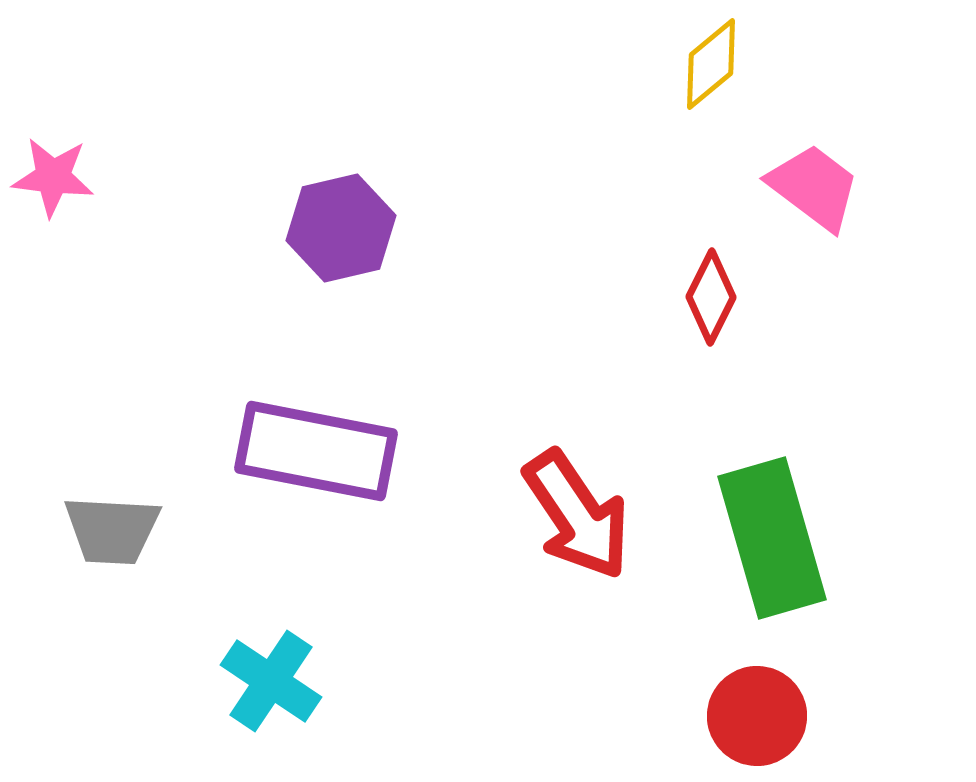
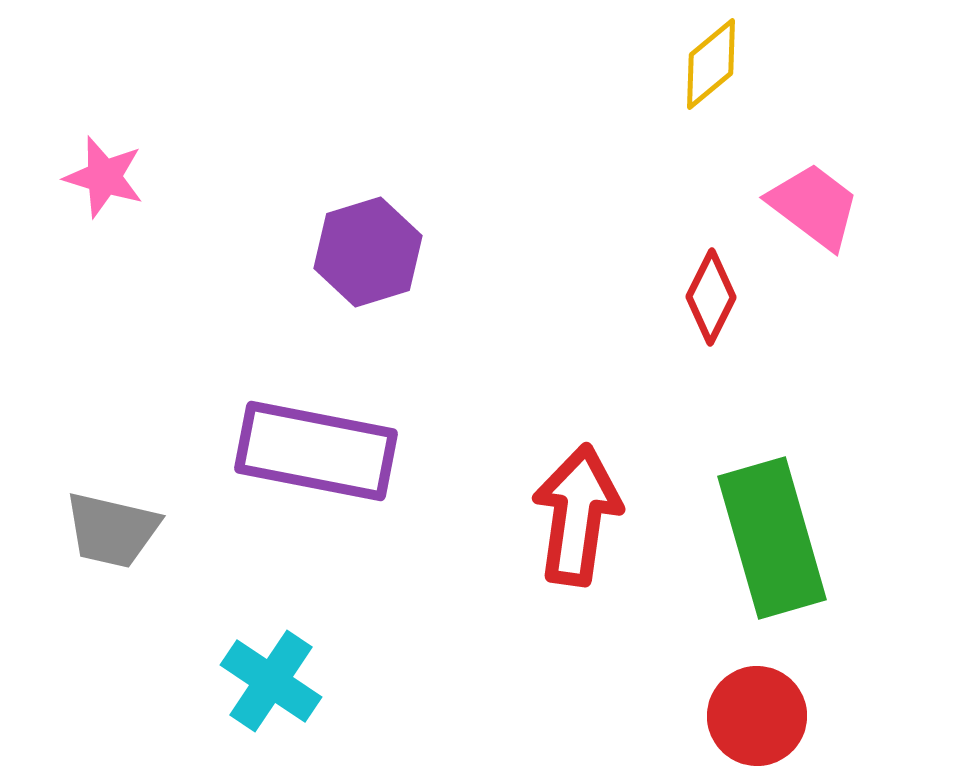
pink star: moved 51 px right; rotated 10 degrees clockwise
pink trapezoid: moved 19 px down
purple hexagon: moved 27 px right, 24 px down; rotated 4 degrees counterclockwise
red arrow: rotated 138 degrees counterclockwise
gray trapezoid: rotated 10 degrees clockwise
